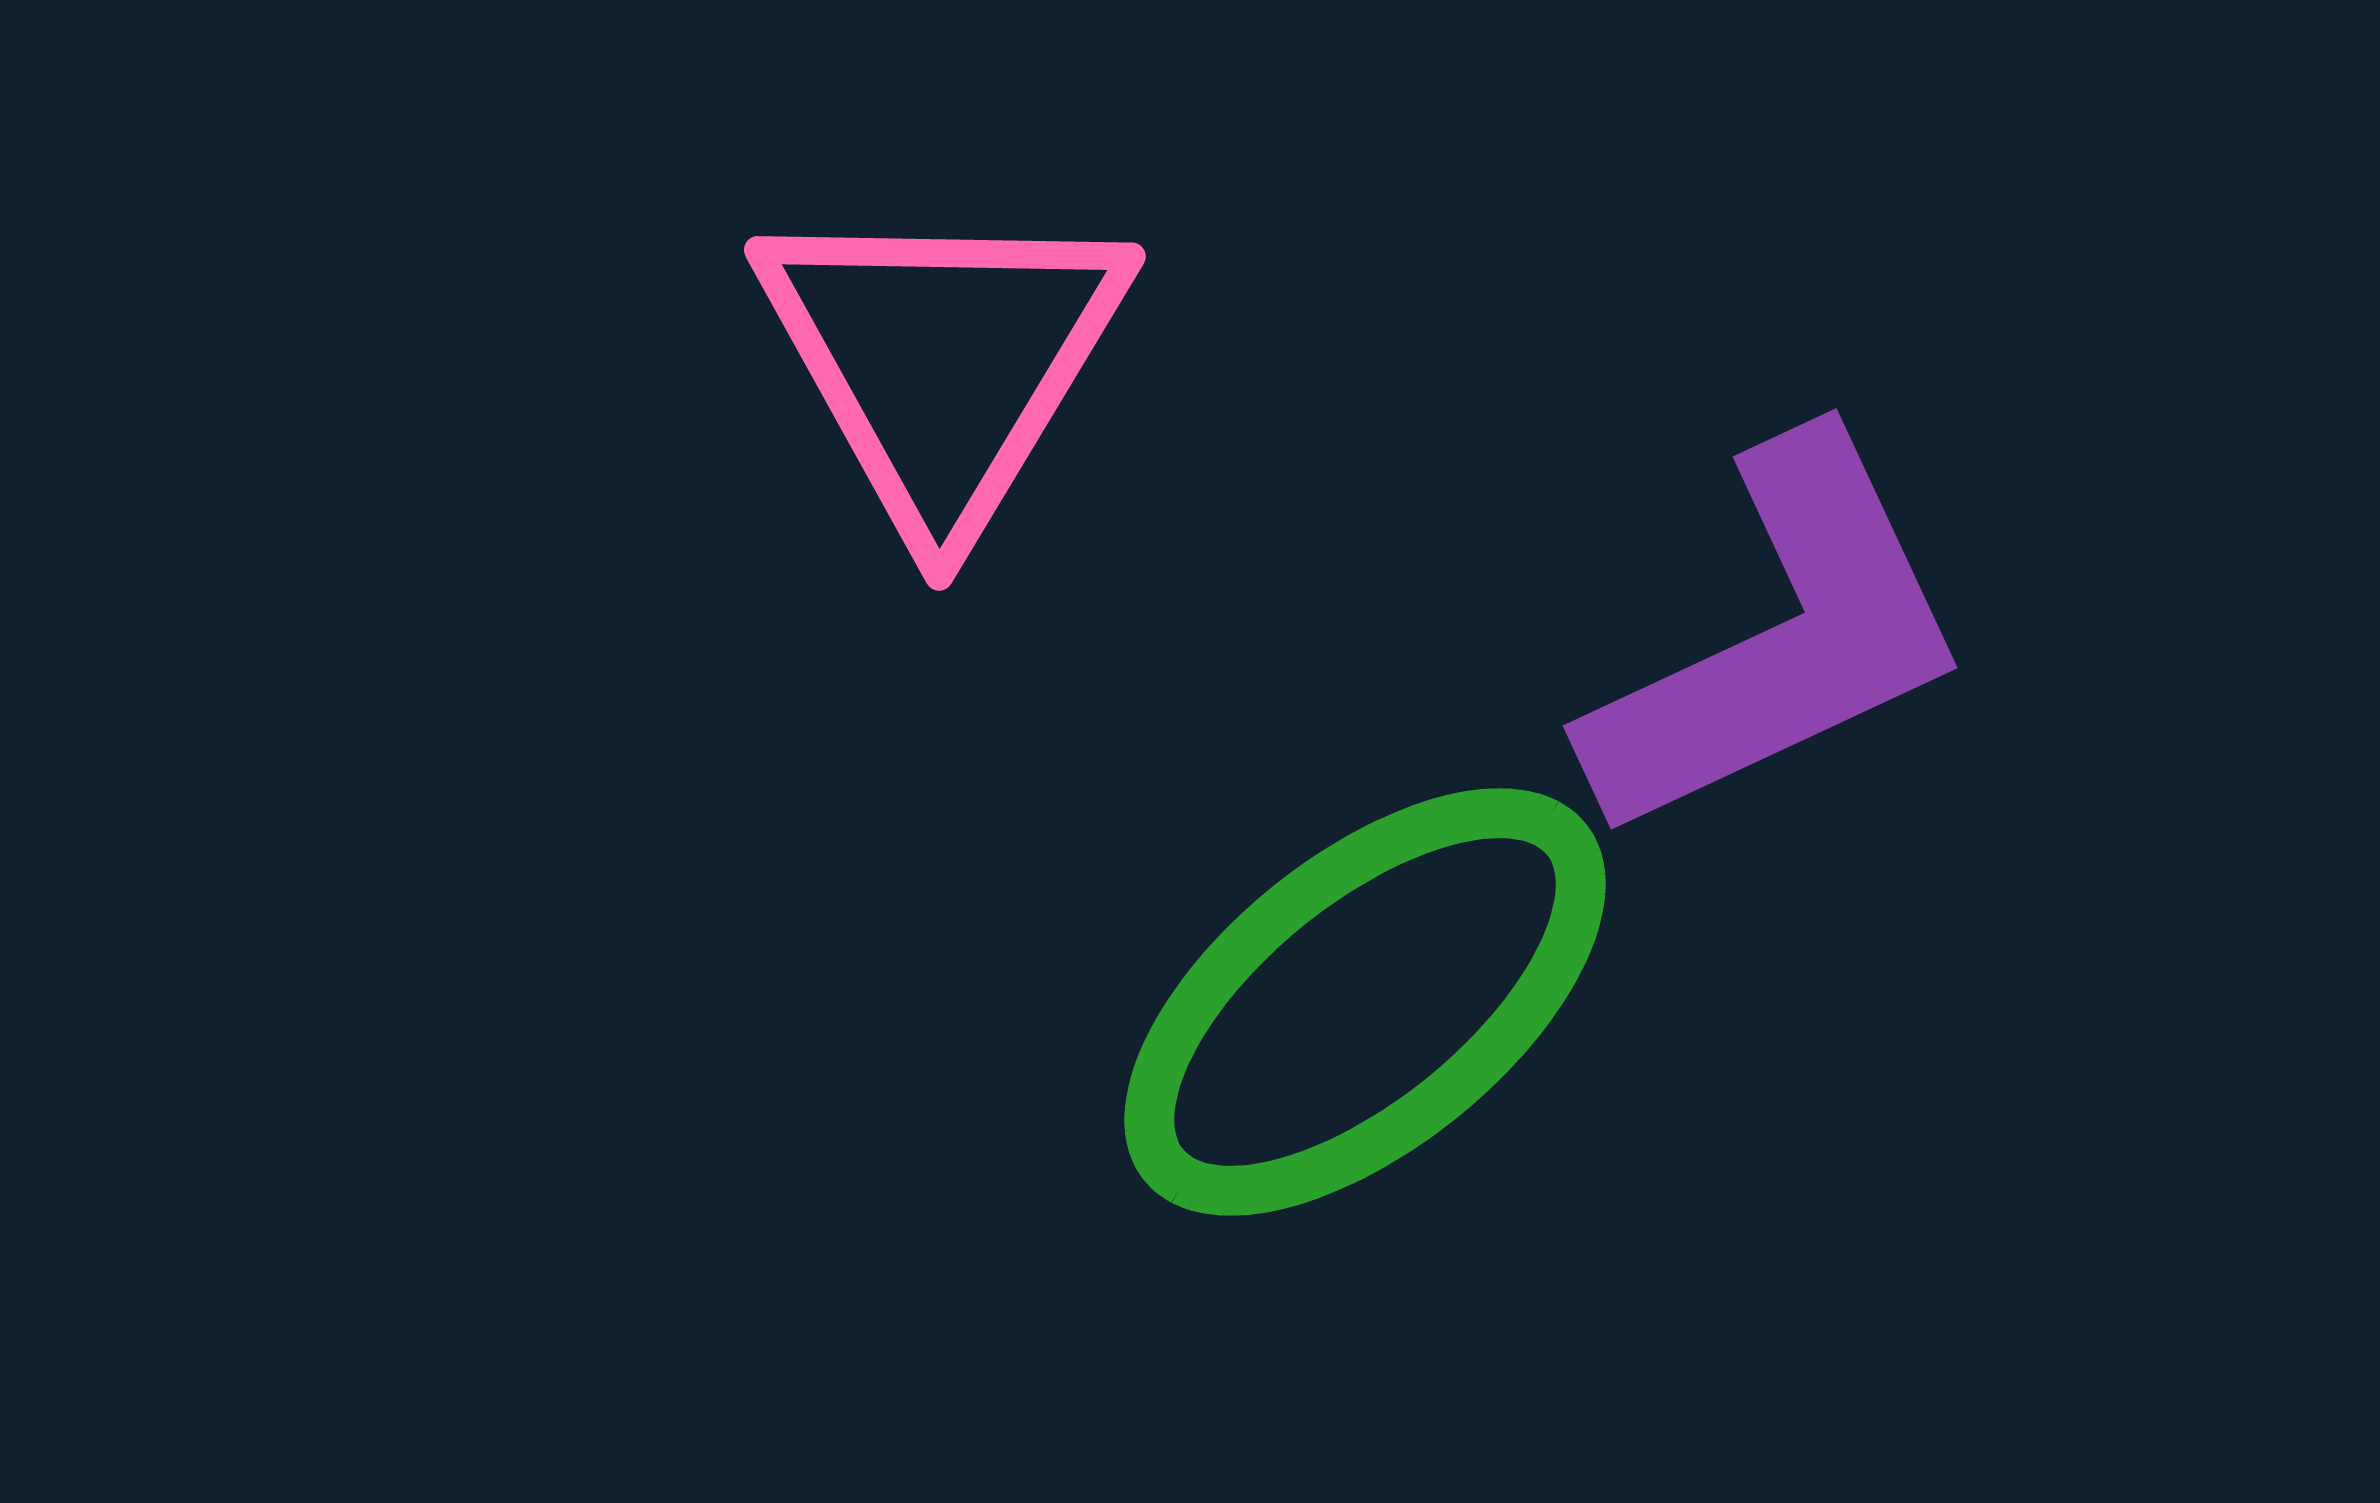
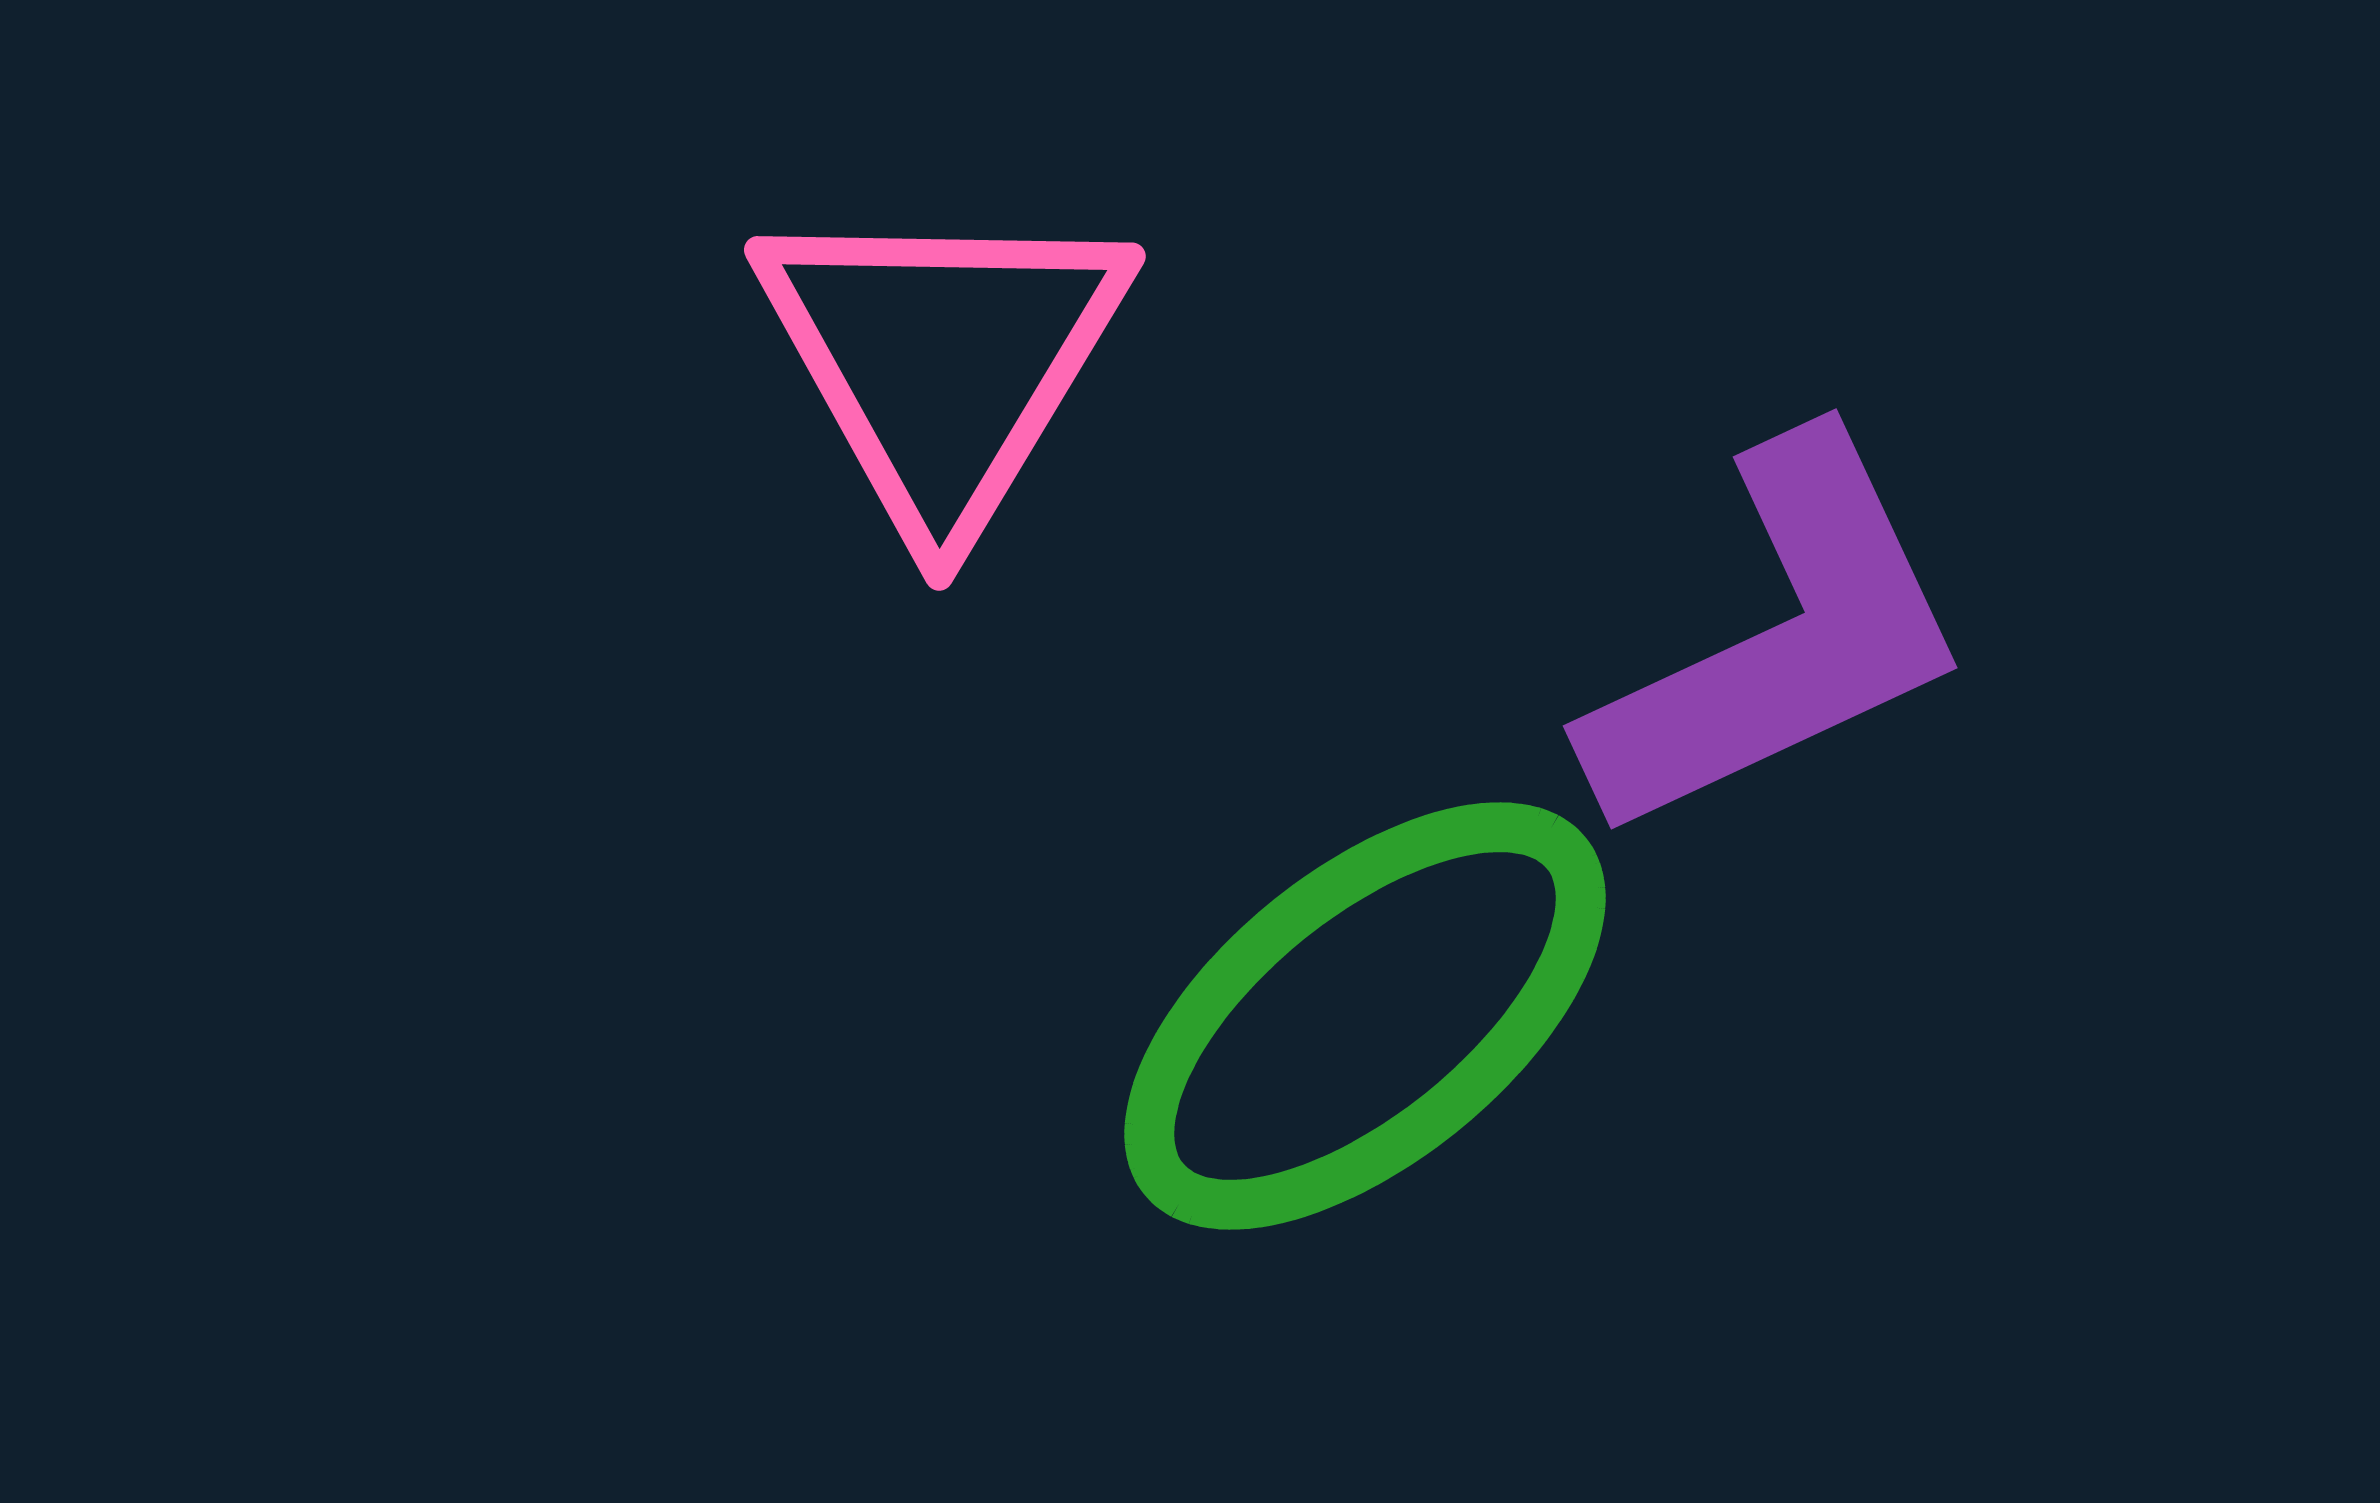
green ellipse: moved 14 px down
